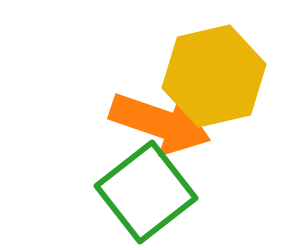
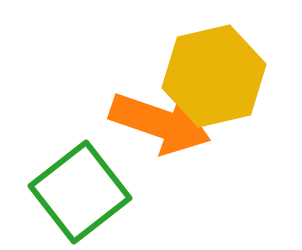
green square: moved 66 px left
